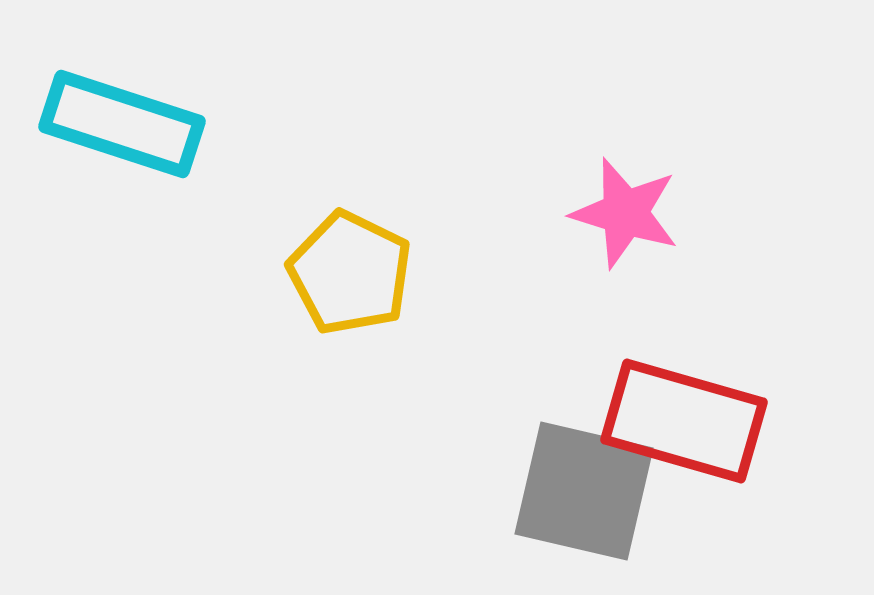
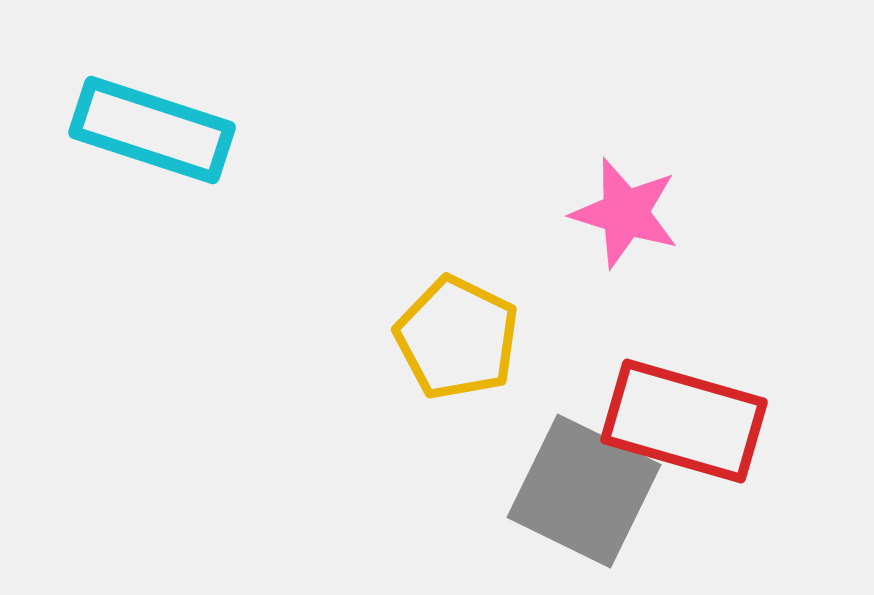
cyan rectangle: moved 30 px right, 6 px down
yellow pentagon: moved 107 px right, 65 px down
gray square: rotated 13 degrees clockwise
